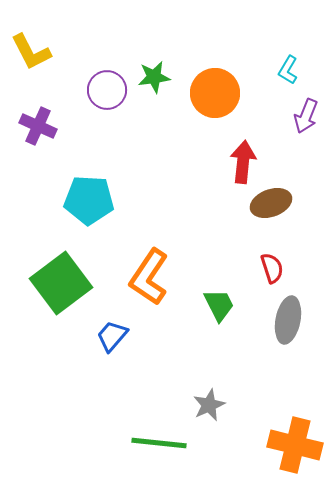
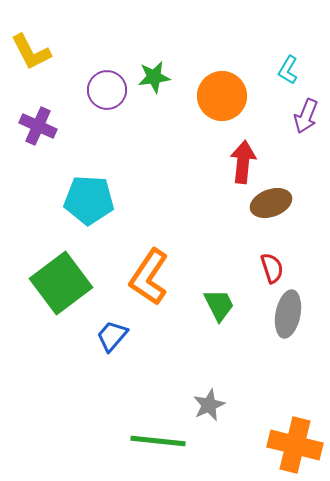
orange circle: moved 7 px right, 3 px down
gray ellipse: moved 6 px up
green line: moved 1 px left, 2 px up
